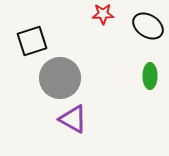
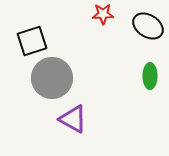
gray circle: moved 8 px left
